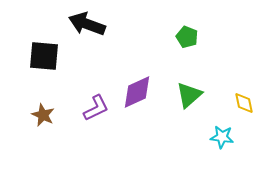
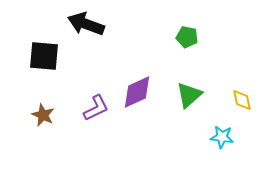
black arrow: moved 1 px left
green pentagon: rotated 10 degrees counterclockwise
yellow diamond: moved 2 px left, 3 px up
